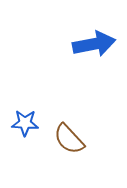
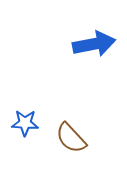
brown semicircle: moved 2 px right, 1 px up
